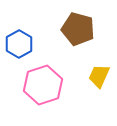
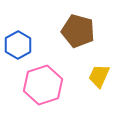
brown pentagon: moved 2 px down
blue hexagon: moved 1 px left, 1 px down
